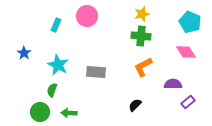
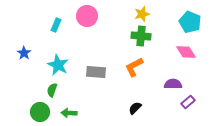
orange L-shape: moved 9 px left
black semicircle: moved 3 px down
